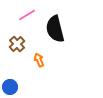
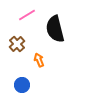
blue circle: moved 12 px right, 2 px up
